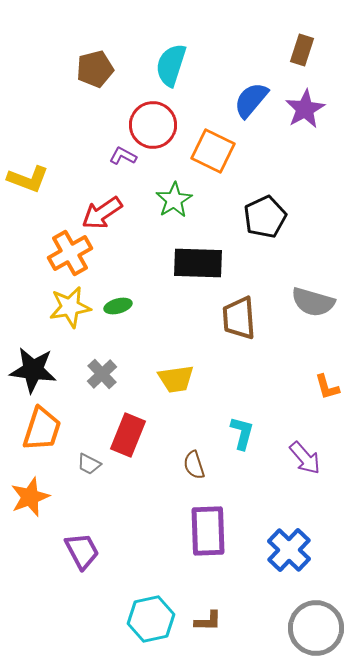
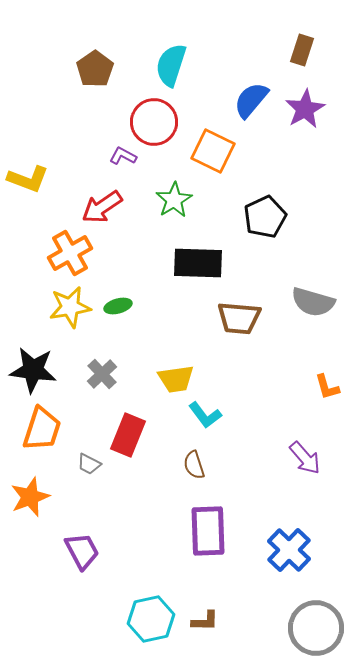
brown pentagon: rotated 21 degrees counterclockwise
red circle: moved 1 px right, 3 px up
red arrow: moved 6 px up
brown trapezoid: rotated 81 degrees counterclockwise
cyan L-shape: moved 37 px left, 18 px up; rotated 128 degrees clockwise
brown L-shape: moved 3 px left
